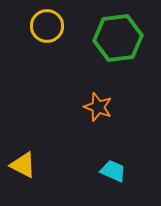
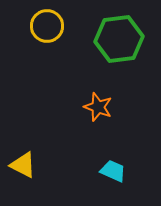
green hexagon: moved 1 px right, 1 px down
